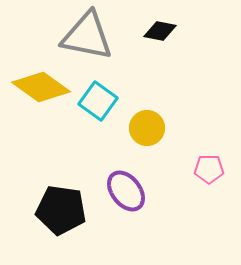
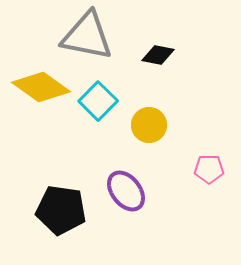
black diamond: moved 2 px left, 24 px down
cyan square: rotated 9 degrees clockwise
yellow circle: moved 2 px right, 3 px up
